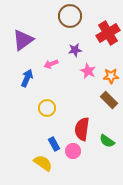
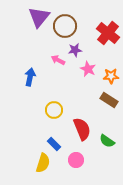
brown circle: moved 5 px left, 10 px down
red cross: rotated 20 degrees counterclockwise
purple triangle: moved 16 px right, 23 px up; rotated 15 degrees counterclockwise
pink arrow: moved 7 px right, 4 px up; rotated 48 degrees clockwise
pink star: moved 2 px up
blue arrow: moved 3 px right, 1 px up; rotated 12 degrees counterclockwise
brown rectangle: rotated 12 degrees counterclockwise
yellow circle: moved 7 px right, 2 px down
red semicircle: rotated 150 degrees clockwise
blue rectangle: rotated 16 degrees counterclockwise
pink circle: moved 3 px right, 9 px down
yellow semicircle: rotated 72 degrees clockwise
